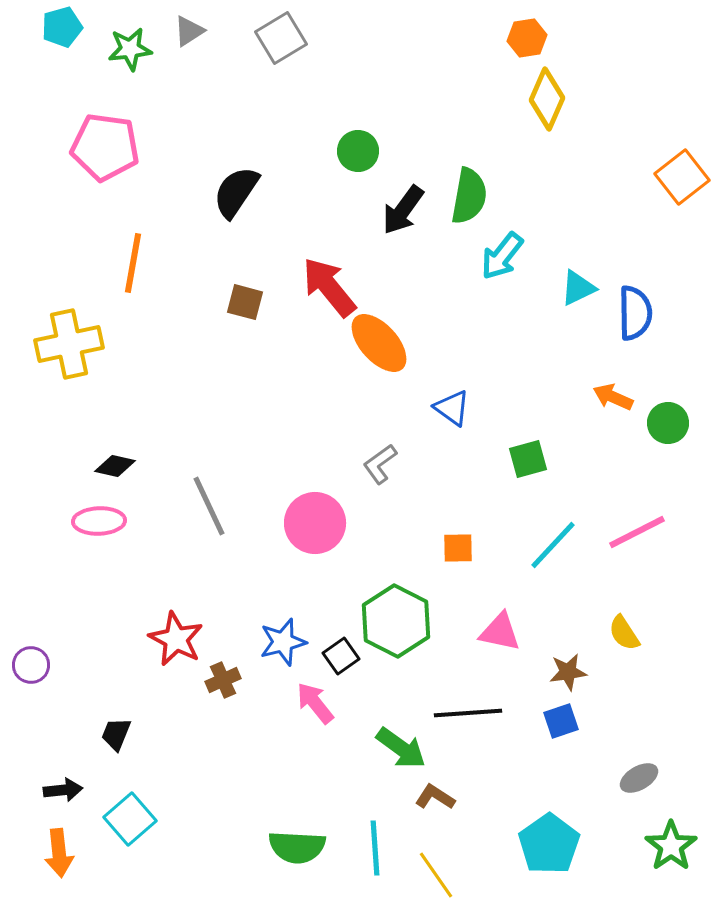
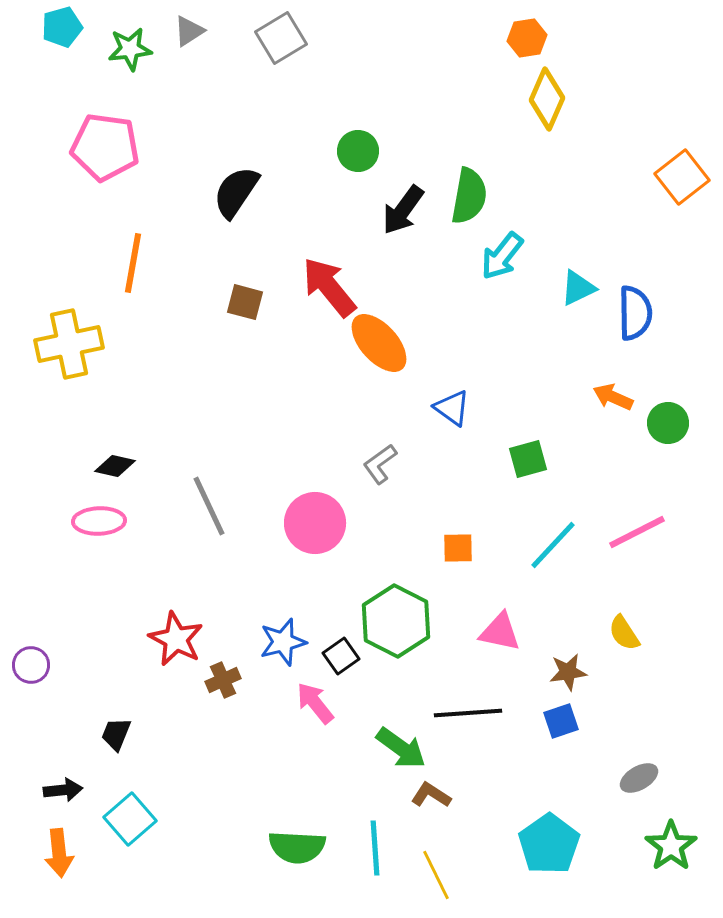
brown L-shape at (435, 797): moved 4 px left, 2 px up
yellow line at (436, 875): rotated 9 degrees clockwise
